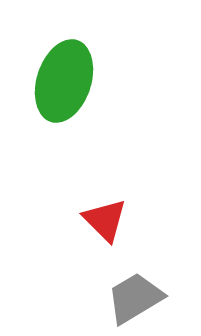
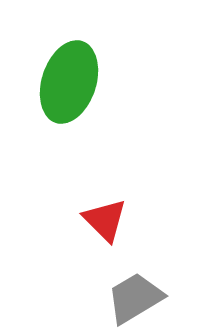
green ellipse: moved 5 px right, 1 px down
